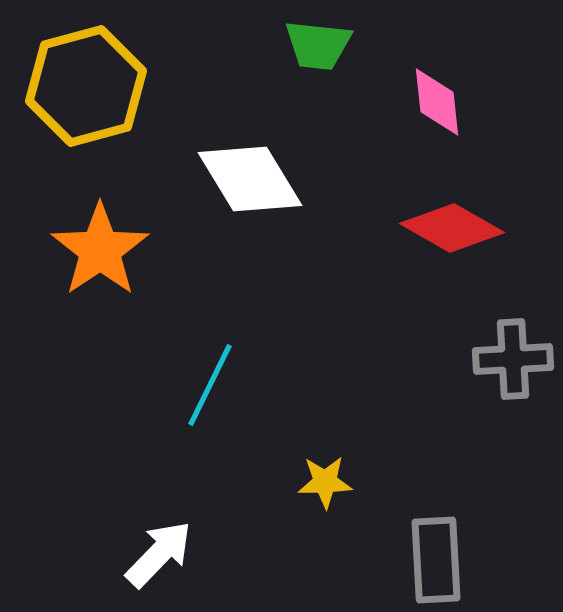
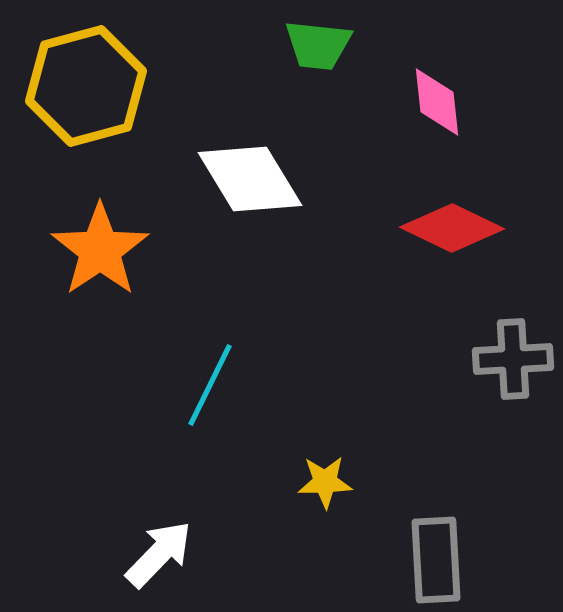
red diamond: rotated 4 degrees counterclockwise
